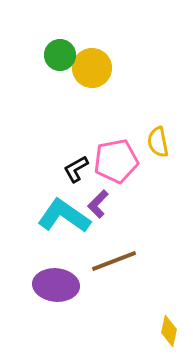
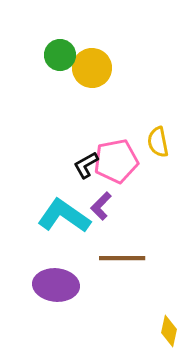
black L-shape: moved 10 px right, 4 px up
purple L-shape: moved 3 px right, 2 px down
brown line: moved 8 px right, 3 px up; rotated 21 degrees clockwise
